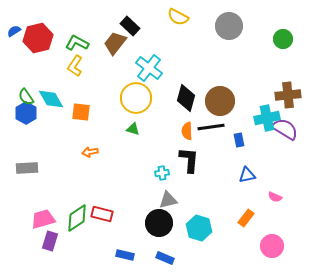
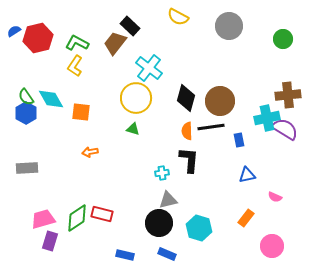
blue rectangle at (165, 258): moved 2 px right, 4 px up
